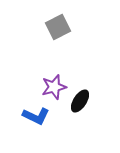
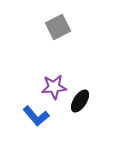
purple star: rotated 10 degrees clockwise
blue L-shape: rotated 24 degrees clockwise
